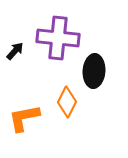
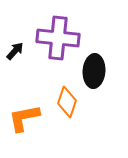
orange diamond: rotated 8 degrees counterclockwise
